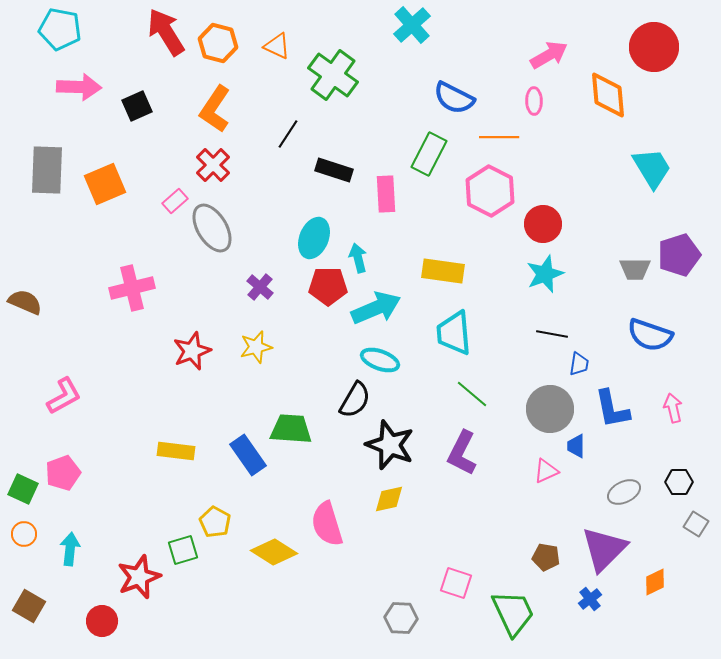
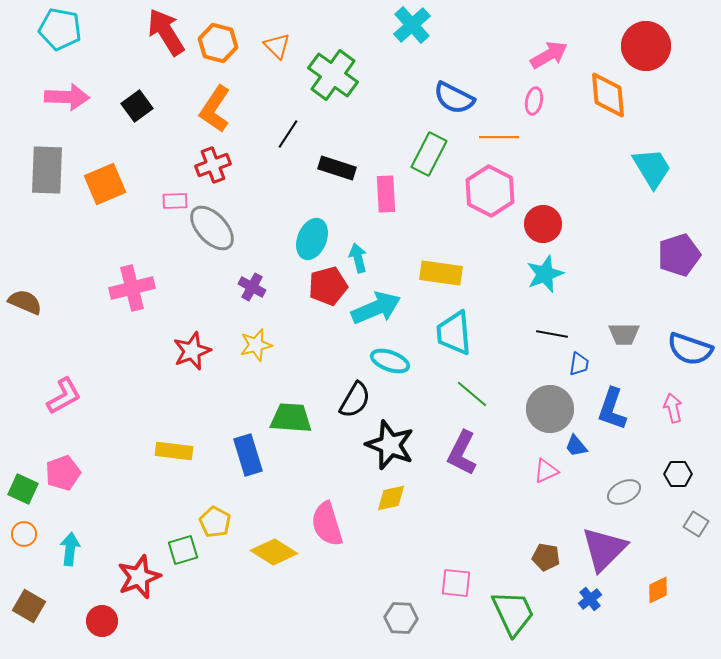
orange triangle at (277, 46): rotated 20 degrees clockwise
red circle at (654, 47): moved 8 px left, 1 px up
pink arrow at (79, 87): moved 12 px left, 10 px down
pink ellipse at (534, 101): rotated 12 degrees clockwise
black square at (137, 106): rotated 12 degrees counterclockwise
red cross at (213, 165): rotated 24 degrees clockwise
black rectangle at (334, 170): moved 3 px right, 2 px up
pink rectangle at (175, 201): rotated 40 degrees clockwise
gray ellipse at (212, 228): rotated 12 degrees counterclockwise
cyan ellipse at (314, 238): moved 2 px left, 1 px down
gray trapezoid at (635, 269): moved 11 px left, 65 px down
yellow rectangle at (443, 271): moved 2 px left, 2 px down
red pentagon at (328, 286): rotated 15 degrees counterclockwise
purple cross at (260, 287): moved 8 px left; rotated 12 degrees counterclockwise
blue semicircle at (650, 335): moved 40 px right, 14 px down
yellow star at (256, 347): moved 2 px up
cyan ellipse at (380, 360): moved 10 px right, 1 px down
blue L-shape at (612, 409): rotated 30 degrees clockwise
green trapezoid at (291, 429): moved 11 px up
blue trapezoid at (576, 446): rotated 40 degrees counterclockwise
yellow rectangle at (176, 451): moved 2 px left
blue rectangle at (248, 455): rotated 18 degrees clockwise
black hexagon at (679, 482): moved 1 px left, 8 px up
yellow diamond at (389, 499): moved 2 px right, 1 px up
orange diamond at (655, 582): moved 3 px right, 8 px down
pink square at (456, 583): rotated 12 degrees counterclockwise
